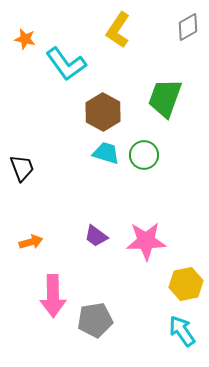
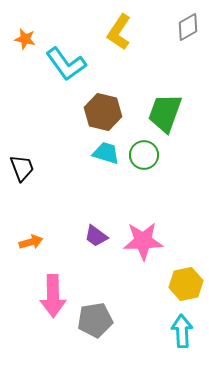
yellow L-shape: moved 1 px right, 2 px down
green trapezoid: moved 15 px down
brown hexagon: rotated 15 degrees counterclockwise
pink star: moved 3 px left
cyan arrow: rotated 32 degrees clockwise
